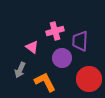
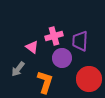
pink cross: moved 1 px left, 5 px down
gray arrow: moved 2 px left, 1 px up; rotated 14 degrees clockwise
orange L-shape: rotated 45 degrees clockwise
